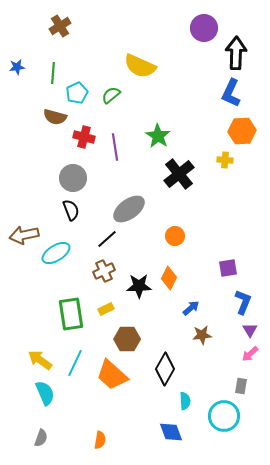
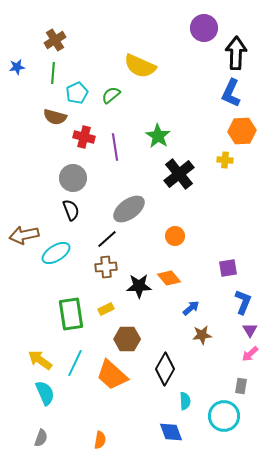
brown cross at (60, 26): moved 5 px left, 14 px down
brown cross at (104, 271): moved 2 px right, 4 px up; rotated 20 degrees clockwise
orange diamond at (169, 278): rotated 65 degrees counterclockwise
